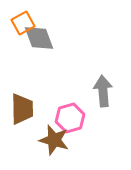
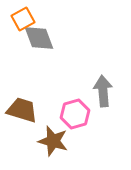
orange square: moved 4 px up
brown trapezoid: moved 1 px down; rotated 72 degrees counterclockwise
pink hexagon: moved 5 px right, 4 px up
brown star: moved 1 px left, 1 px down
